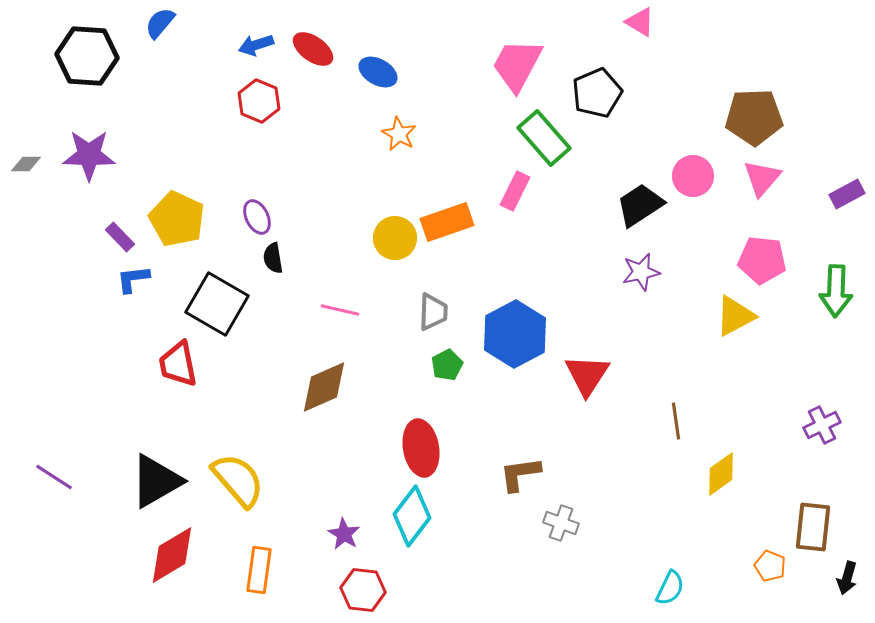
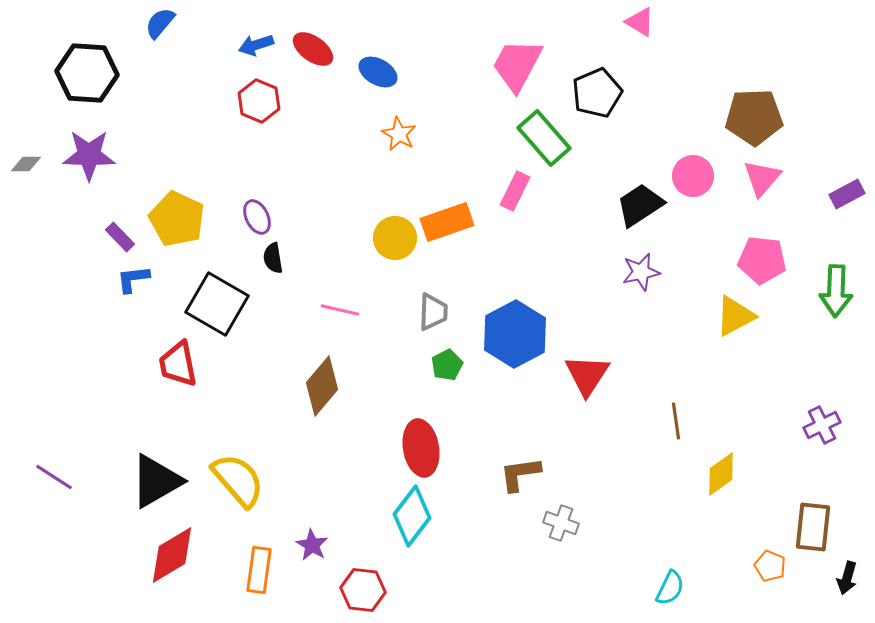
black hexagon at (87, 56): moved 17 px down
brown diamond at (324, 387): moved 2 px left, 1 px up; rotated 26 degrees counterclockwise
purple star at (344, 534): moved 32 px left, 11 px down
